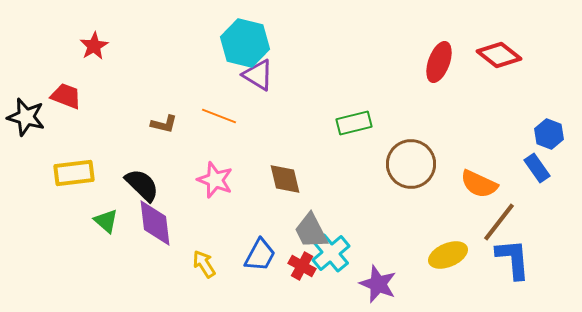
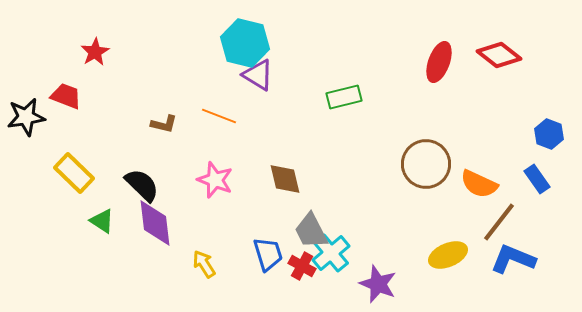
red star: moved 1 px right, 6 px down
black star: rotated 24 degrees counterclockwise
green rectangle: moved 10 px left, 26 px up
brown circle: moved 15 px right
blue rectangle: moved 11 px down
yellow rectangle: rotated 51 degrees clockwise
green triangle: moved 4 px left; rotated 8 degrees counterclockwise
blue trapezoid: moved 8 px right, 1 px up; rotated 45 degrees counterclockwise
blue L-shape: rotated 63 degrees counterclockwise
